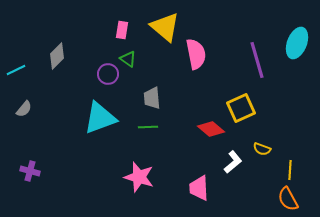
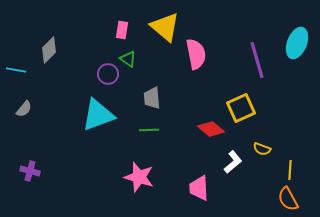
gray diamond: moved 8 px left, 6 px up
cyan line: rotated 36 degrees clockwise
cyan triangle: moved 2 px left, 3 px up
green line: moved 1 px right, 3 px down
